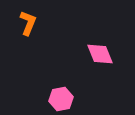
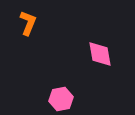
pink diamond: rotated 12 degrees clockwise
